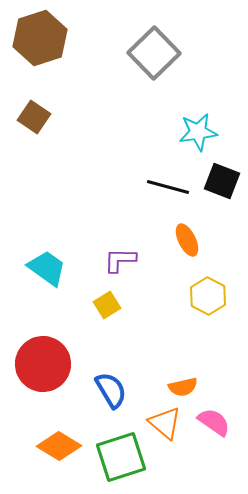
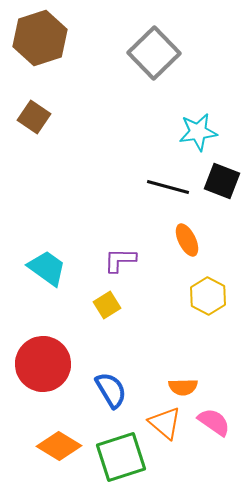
orange semicircle: rotated 12 degrees clockwise
